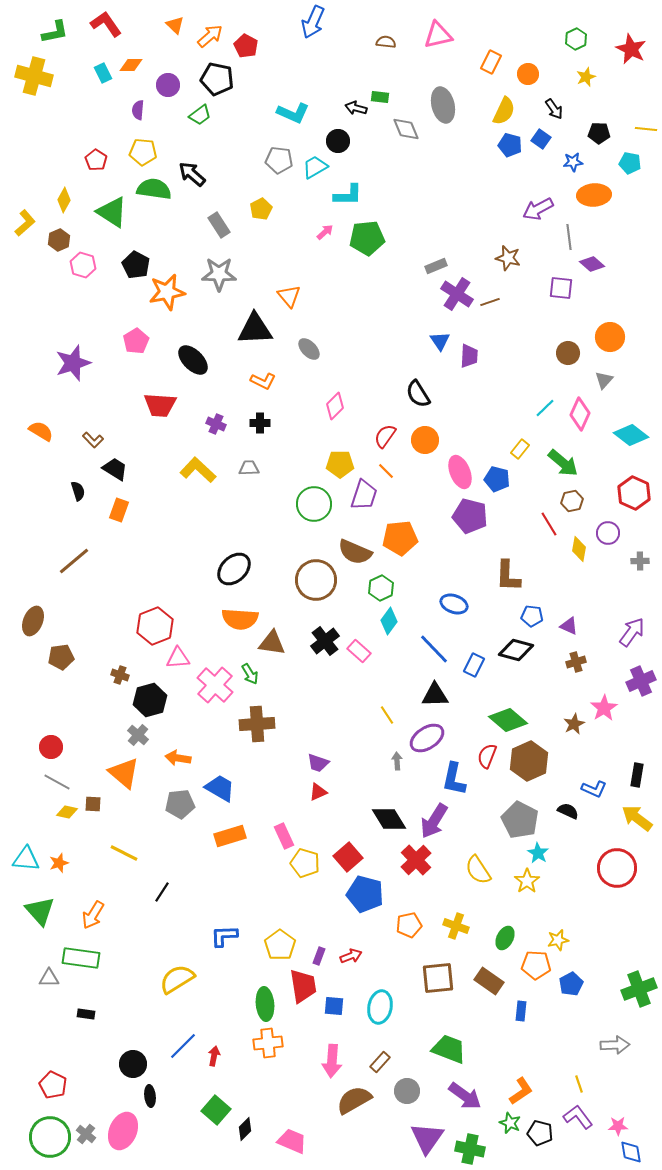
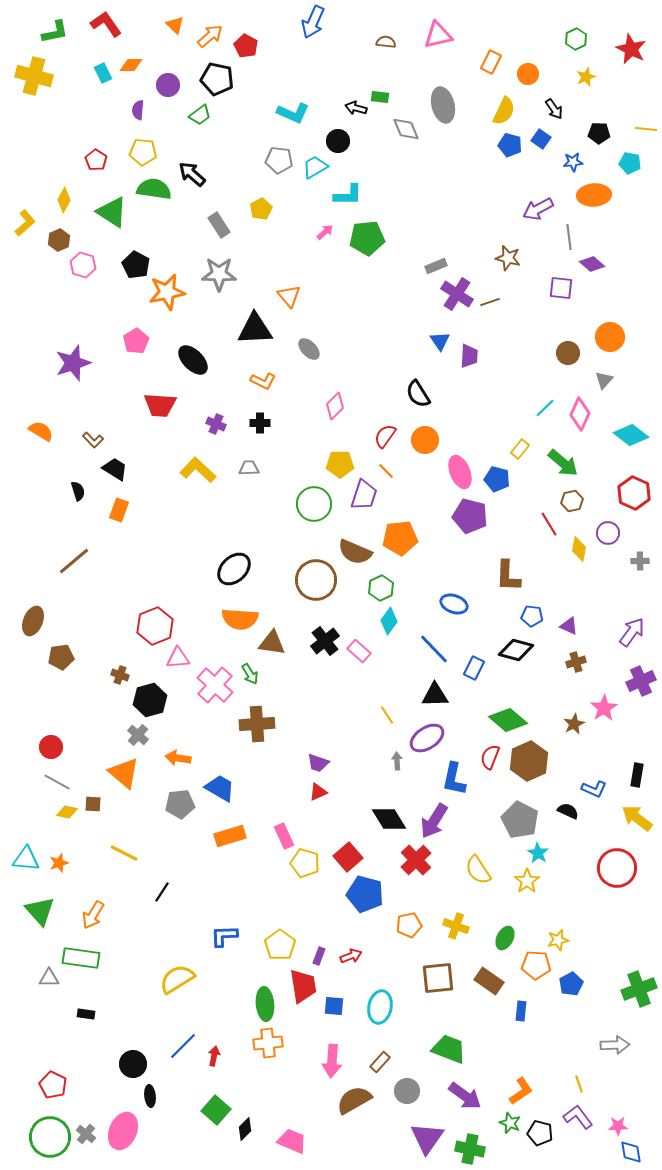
blue rectangle at (474, 665): moved 3 px down
red semicircle at (487, 756): moved 3 px right, 1 px down
